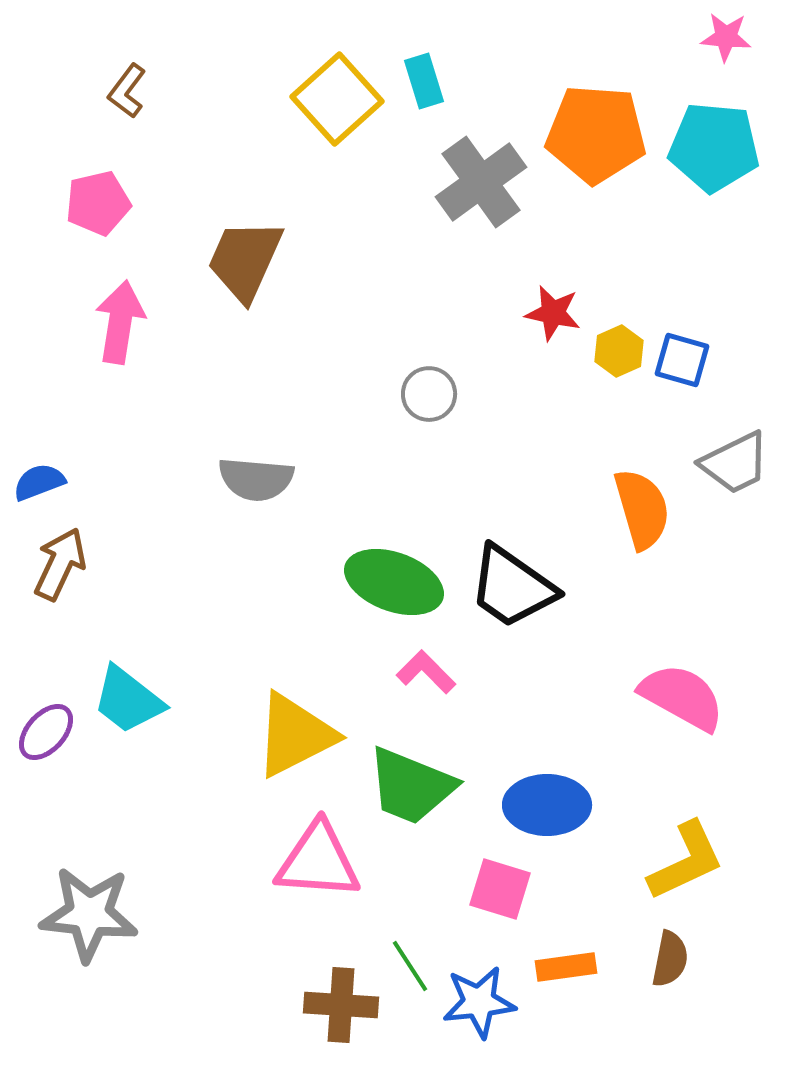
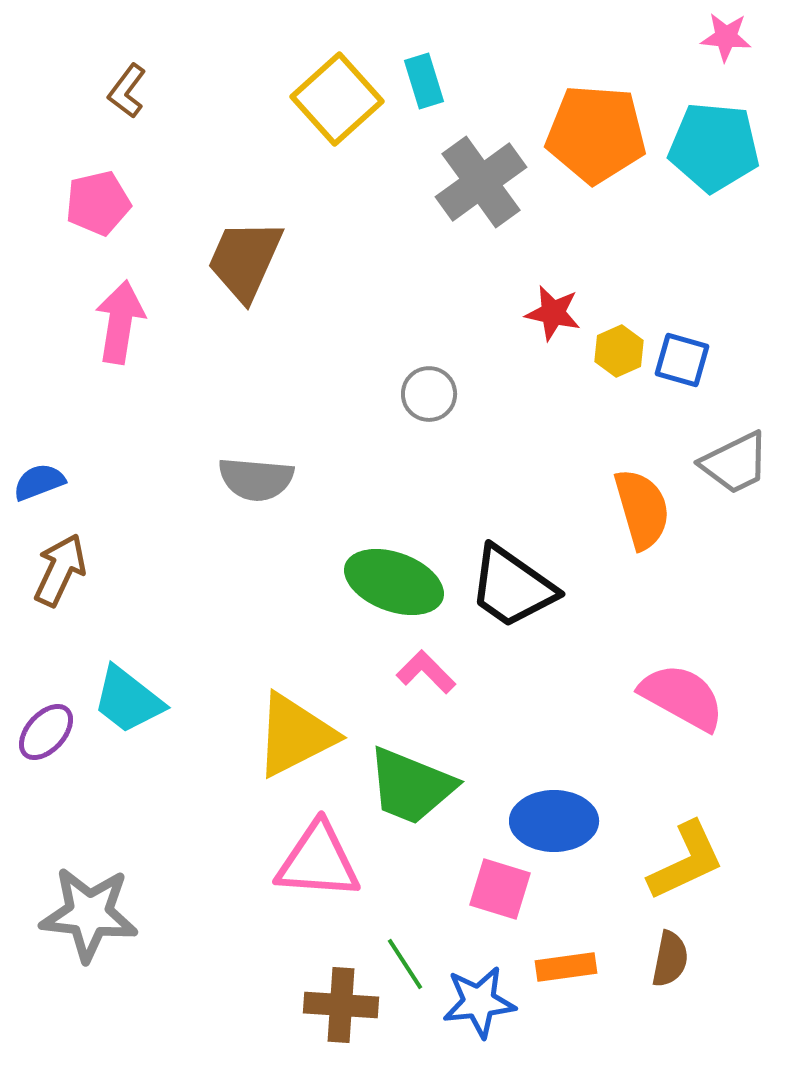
brown arrow: moved 6 px down
blue ellipse: moved 7 px right, 16 px down
green line: moved 5 px left, 2 px up
